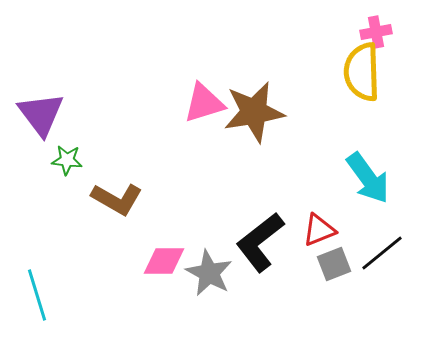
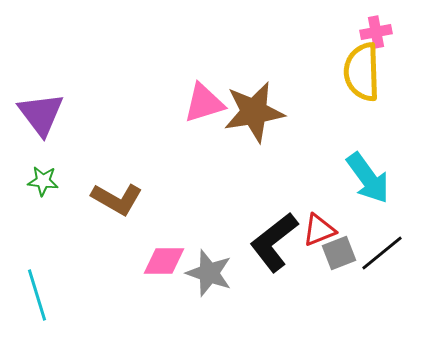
green star: moved 24 px left, 21 px down
black L-shape: moved 14 px right
gray square: moved 5 px right, 11 px up
gray star: rotated 9 degrees counterclockwise
